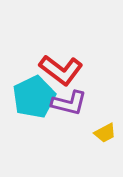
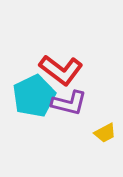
cyan pentagon: moved 1 px up
